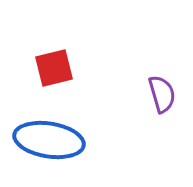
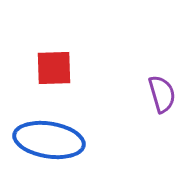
red square: rotated 12 degrees clockwise
